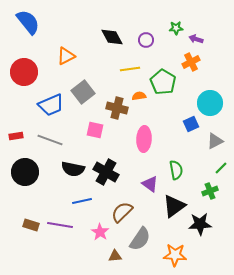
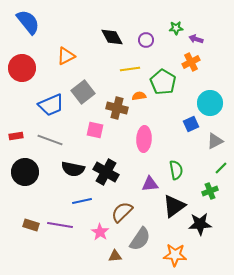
red circle: moved 2 px left, 4 px up
purple triangle: rotated 42 degrees counterclockwise
